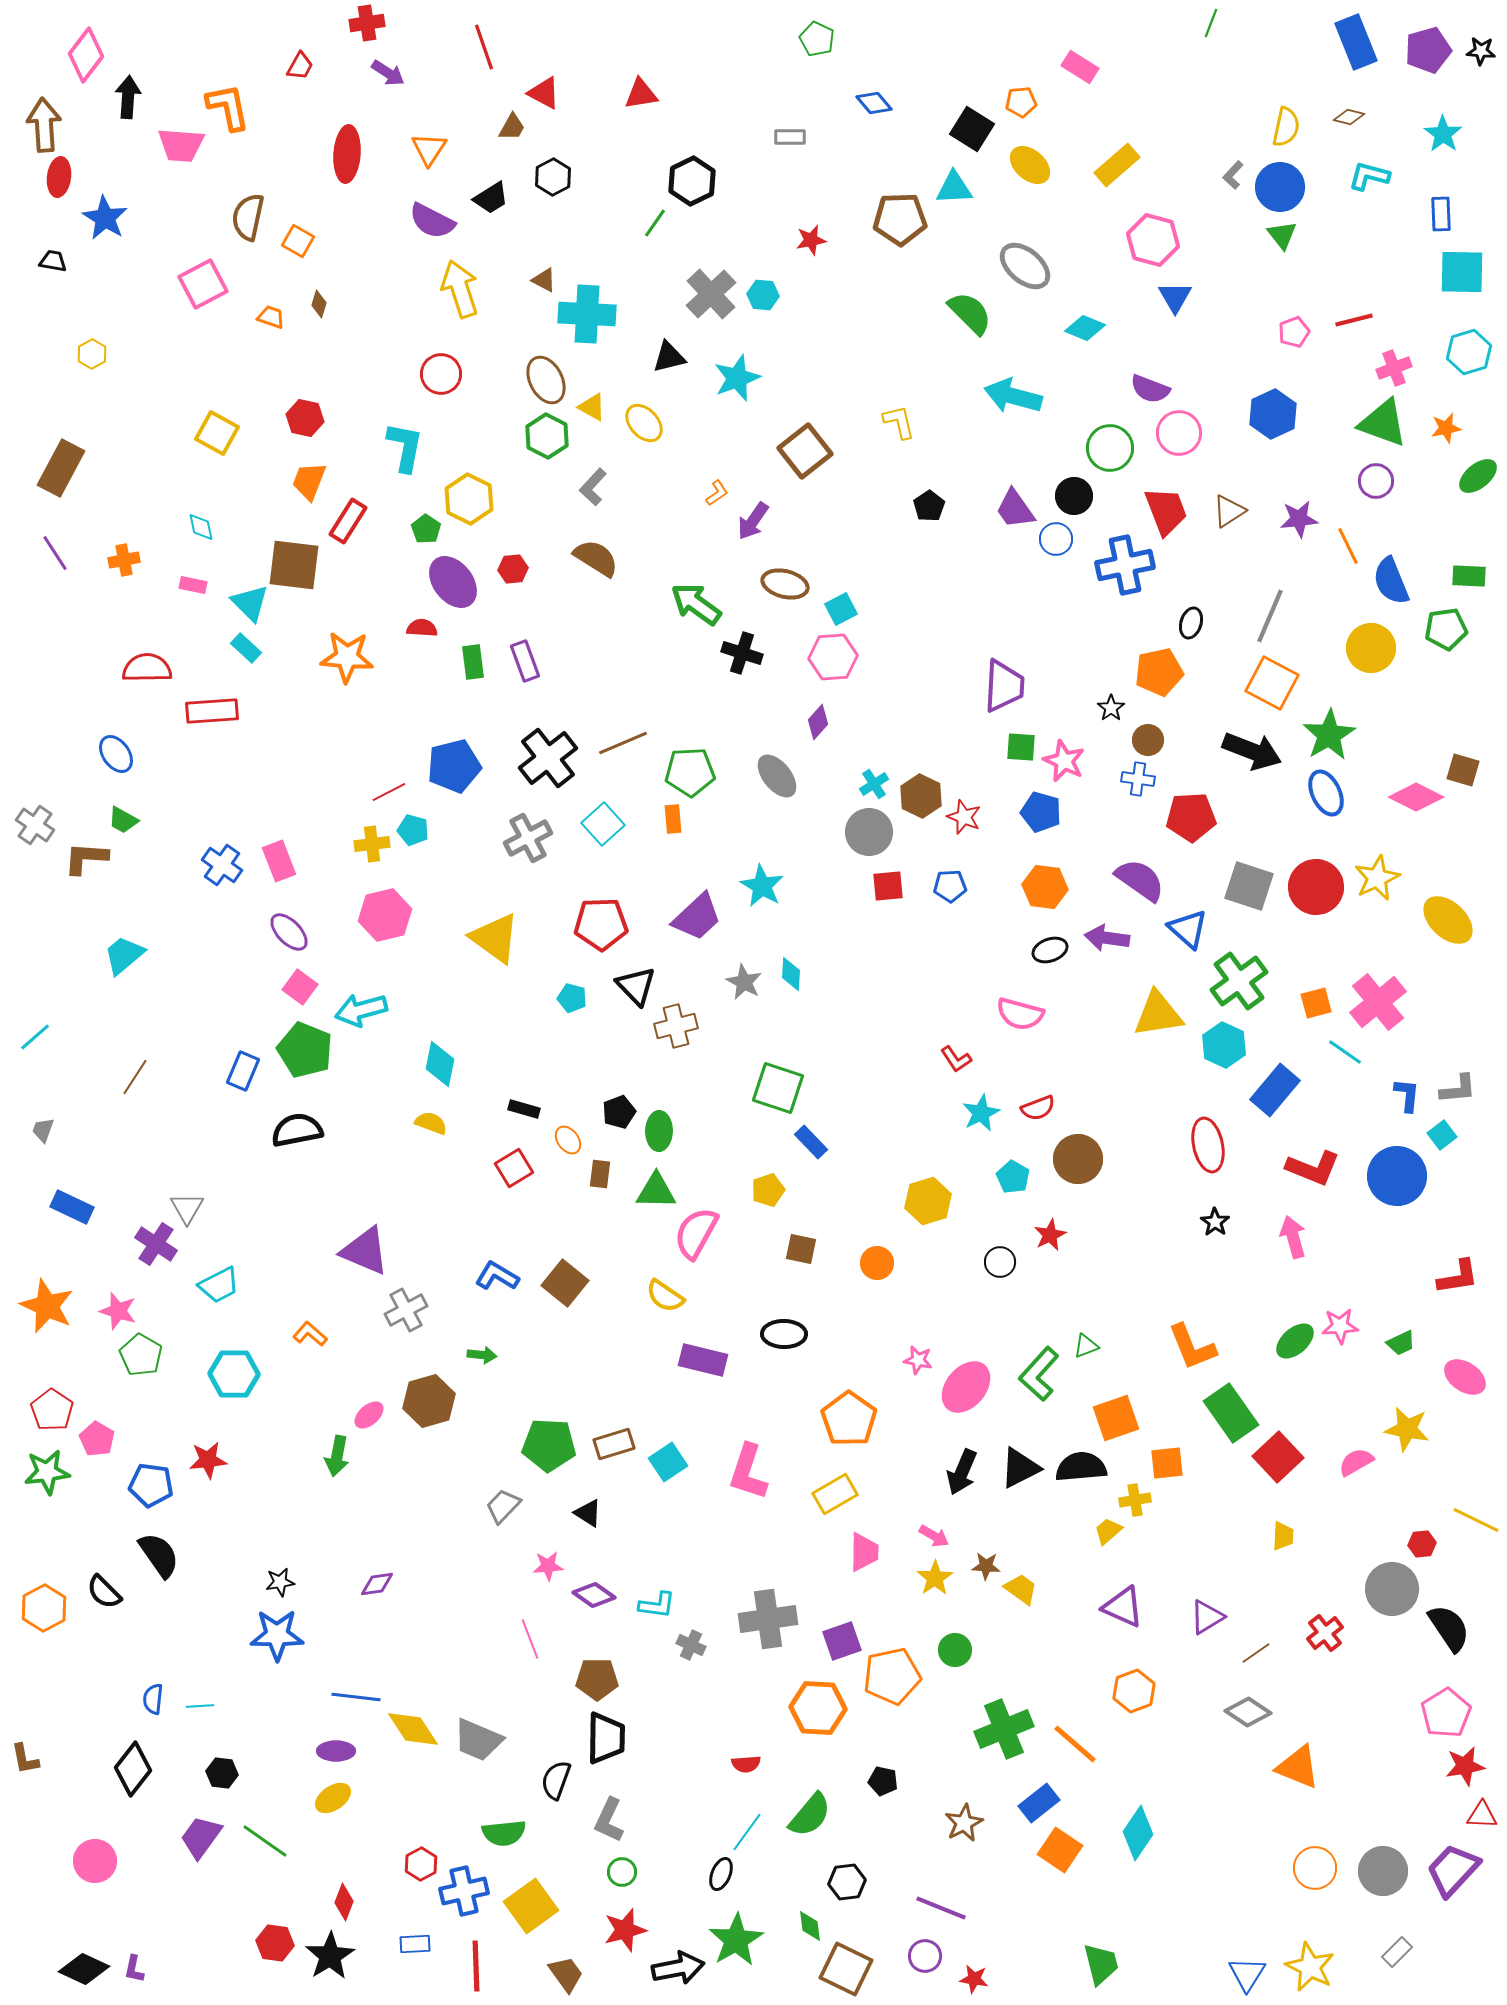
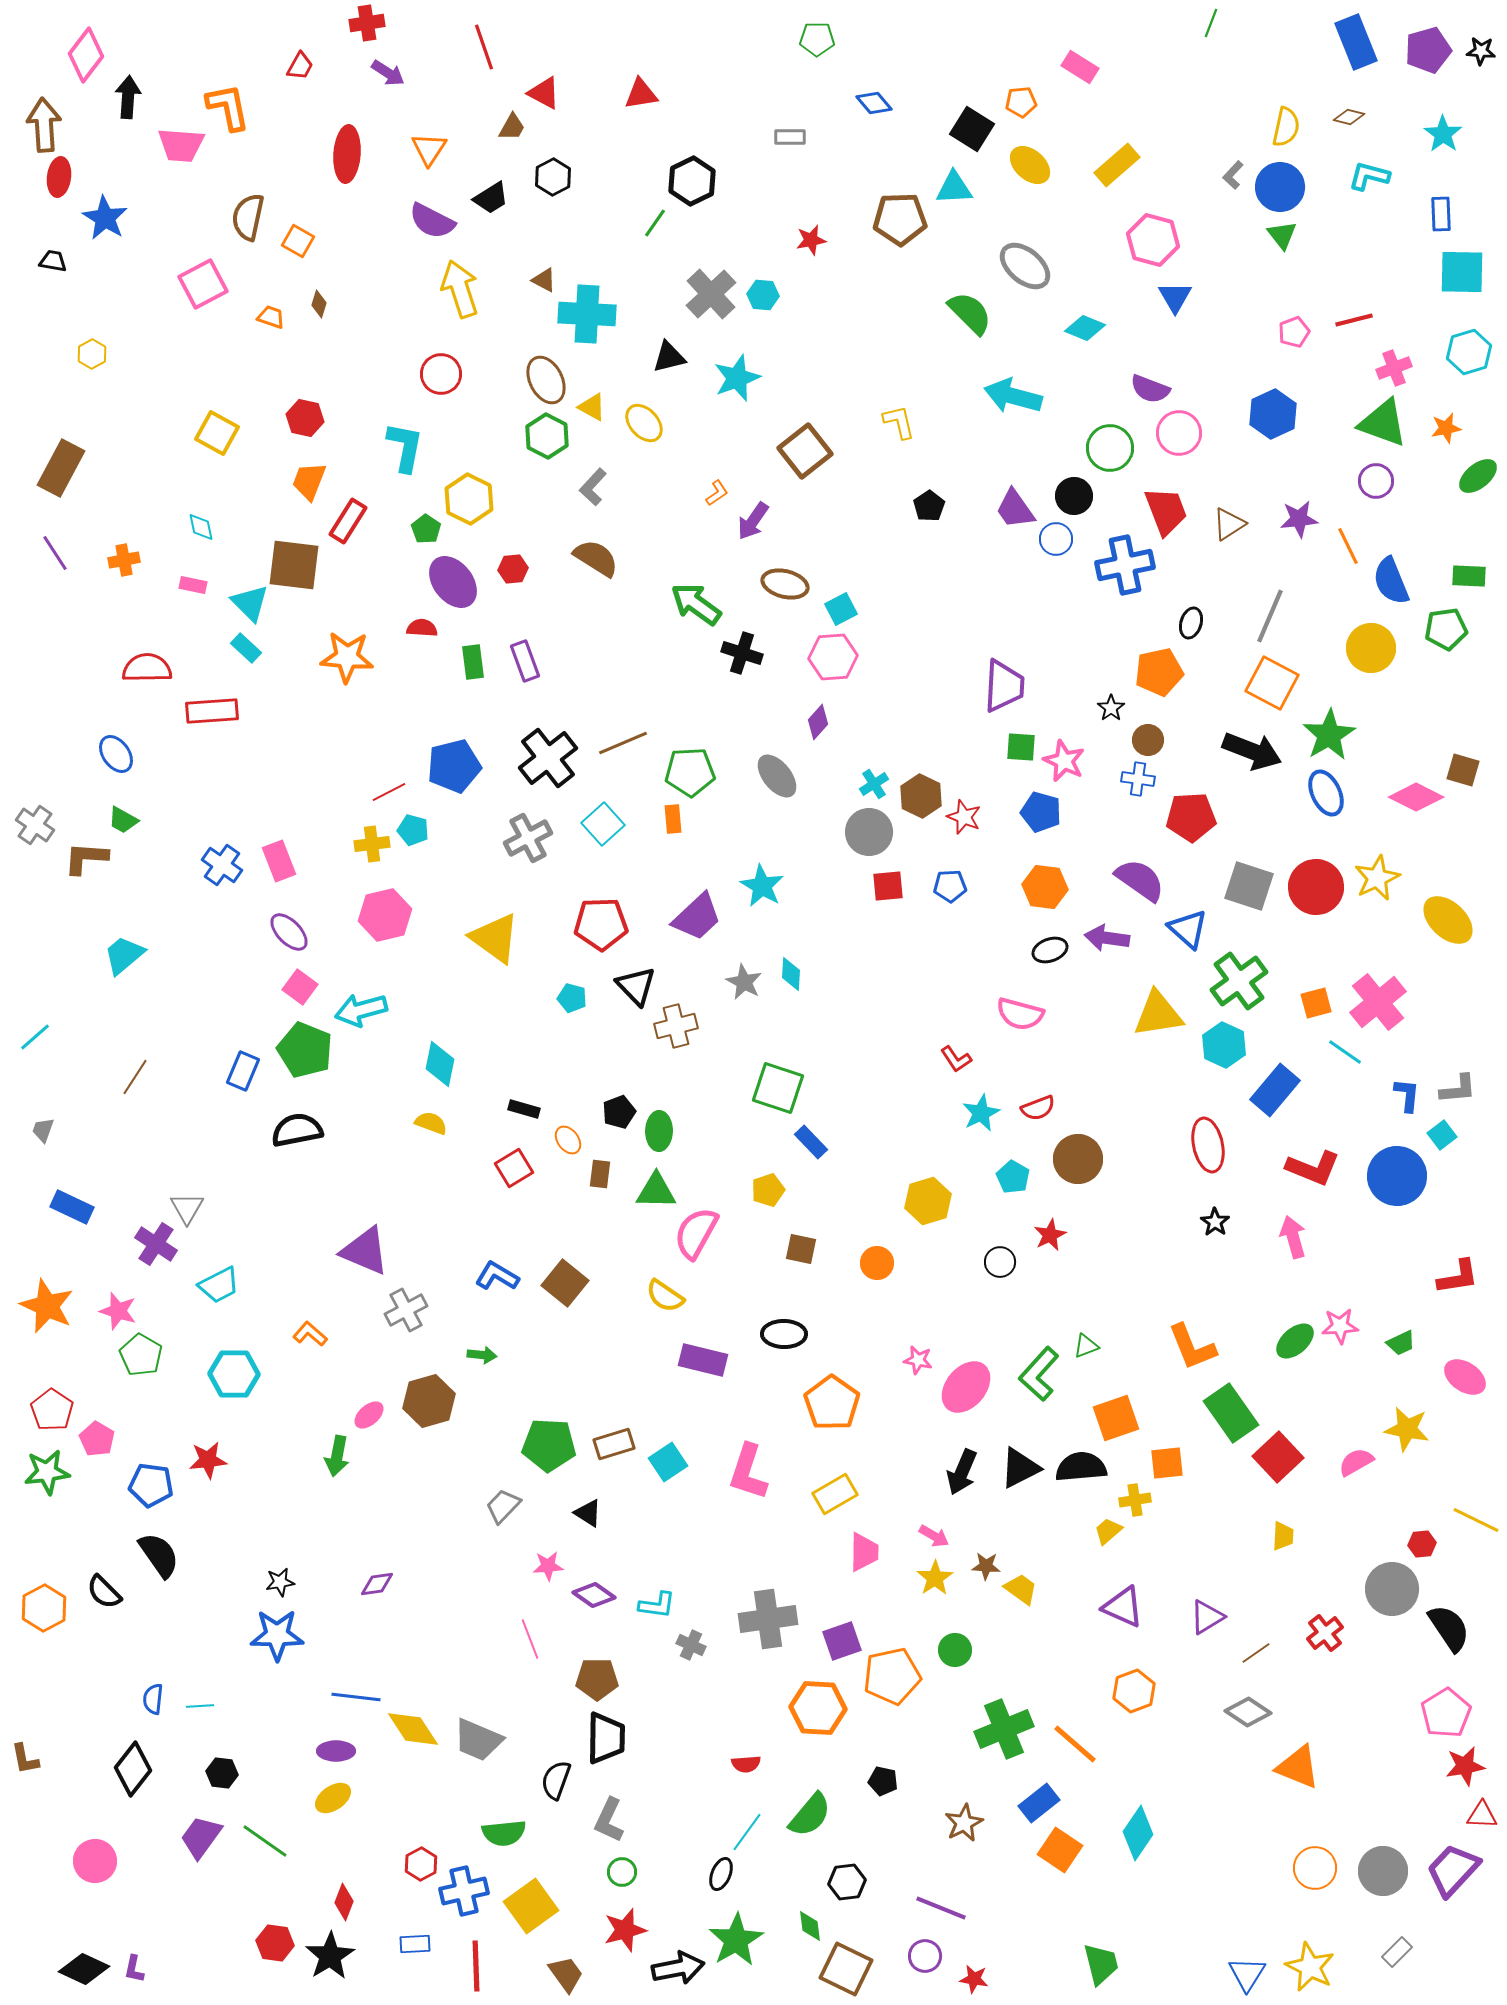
green pentagon at (817, 39): rotated 24 degrees counterclockwise
brown triangle at (1229, 511): moved 13 px down
orange pentagon at (849, 1419): moved 17 px left, 16 px up
